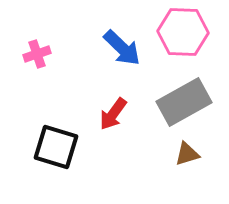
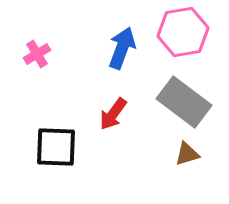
pink hexagon: rotated 12 degrees counterclockwise
blue arrow: rotated 114 degrees counterclockwise
pink cross: rotated 12 degrees counterclockwise
gray rectangle: rotated 66 degrees clockwise
black square: rotated 15 degrees counterclockwise
